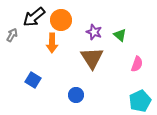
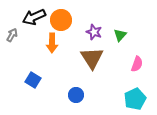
black arrow: rotated 15 degrees clockwise
green triangle: rotated 32 degrees clockwise
cyan pentagon: moved 5 px left, 2 px up
